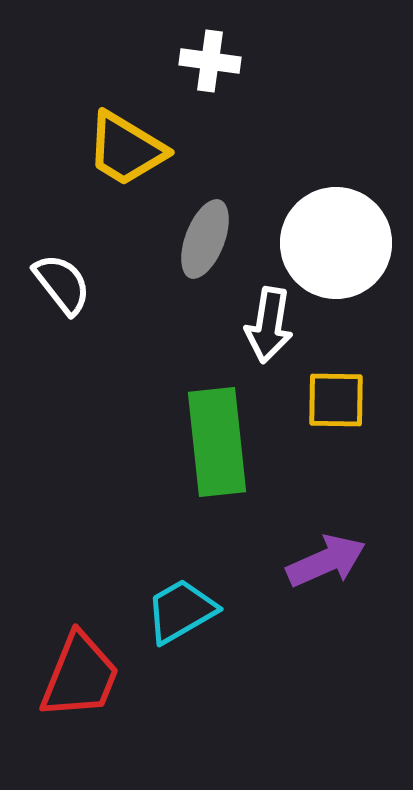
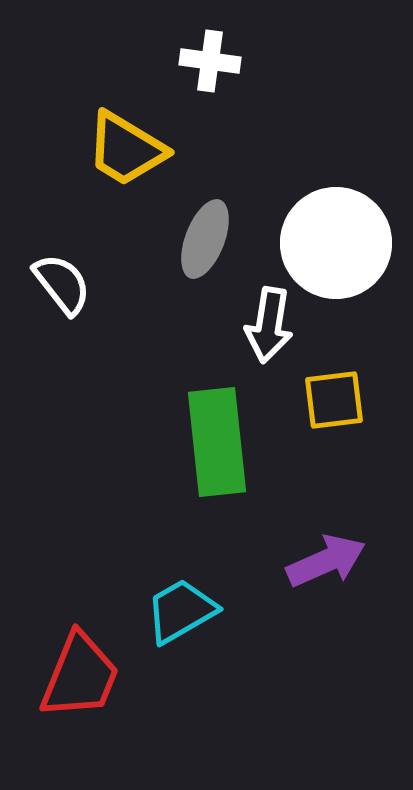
yellow square: moved 2 px left; rotated 8 degrees counterclockwise
